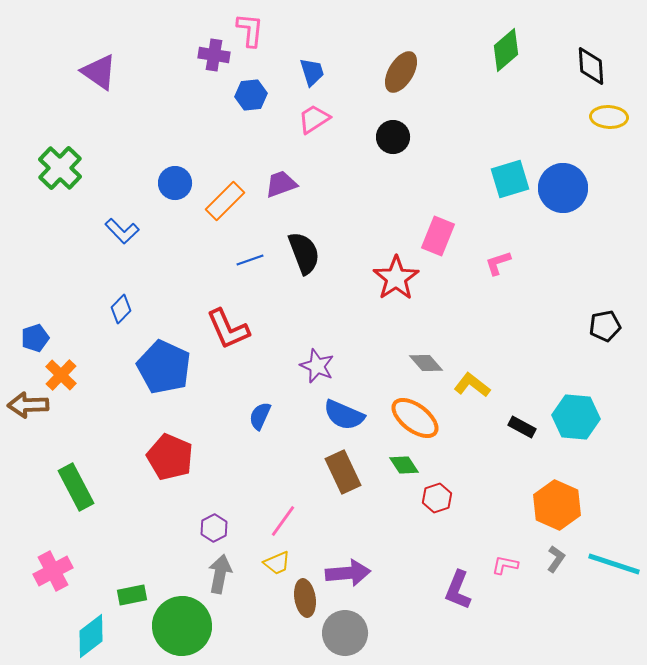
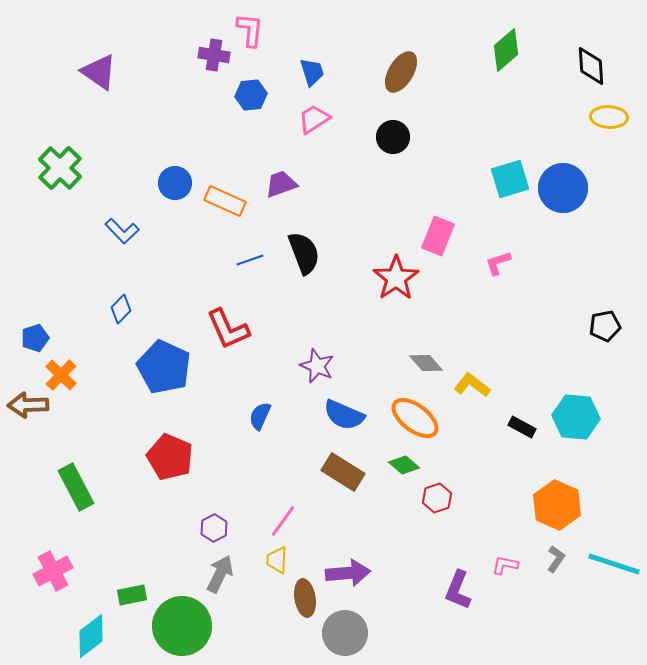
orange rectangle at (225, 201): rotated 69 degrees clockwise
green diamond at (404, 465): rotated 16 degrees counterclockwise
brown rectangle at (343, 472): rotated 33 degrees counterclockwise
yellow trapezoid at (277, 563): moved 3 px up; rotated 116 degrees clockwise
gray arrow at (220, 574): rotated 15 degrees clockwise
